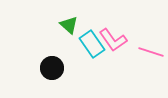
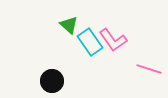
cyan rectangle: moved 2 px left, 2 px up
pink line: moved 2 px left, 17 px down
black circle: moved 13 px down
